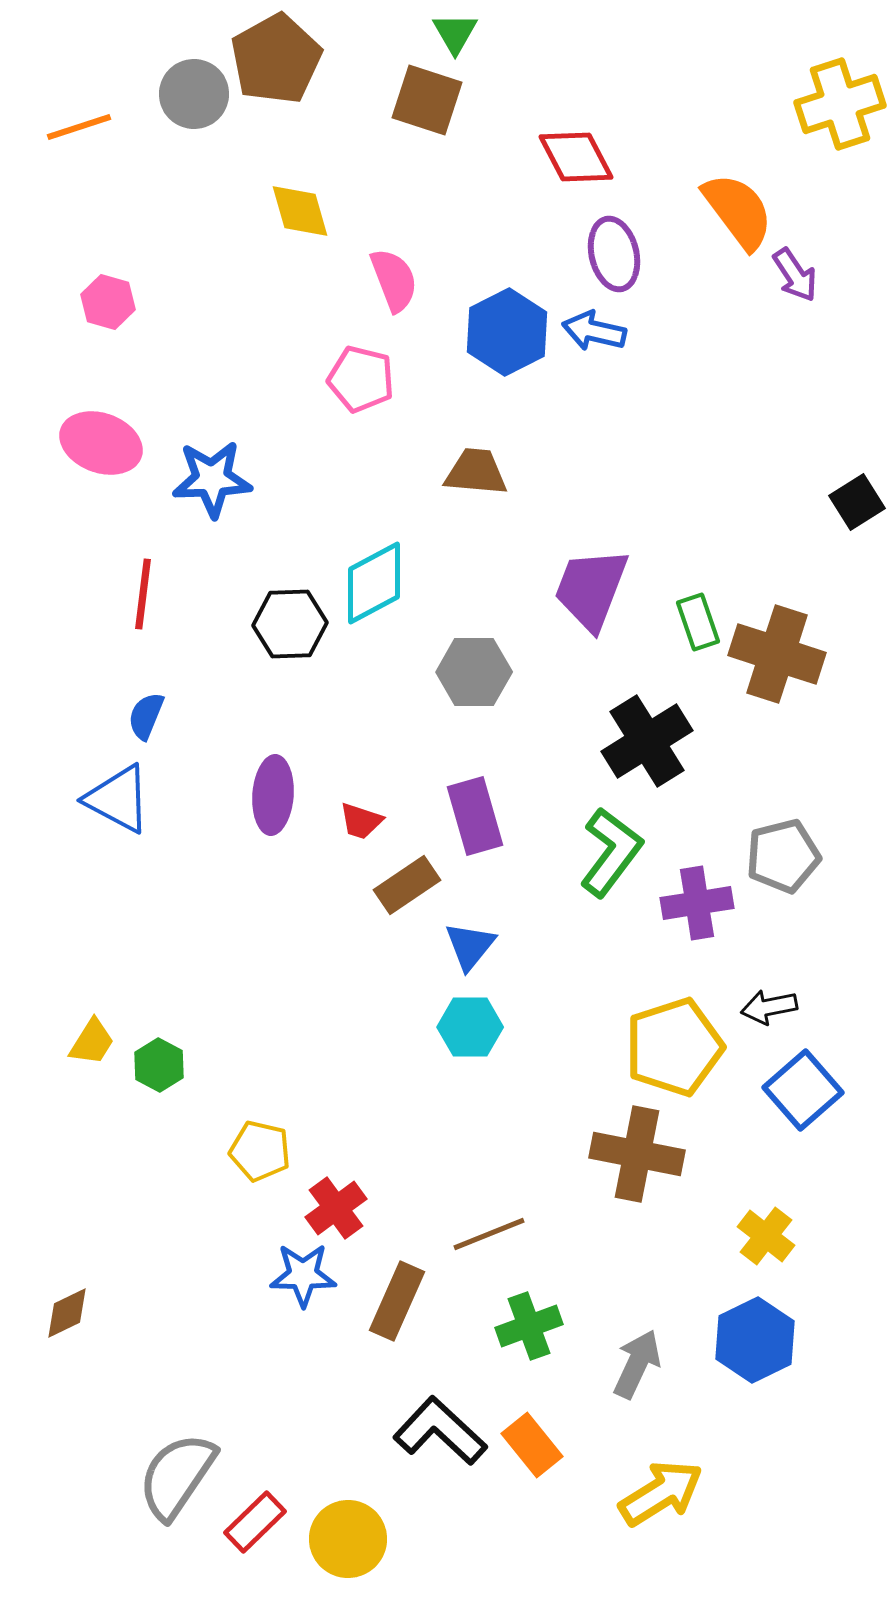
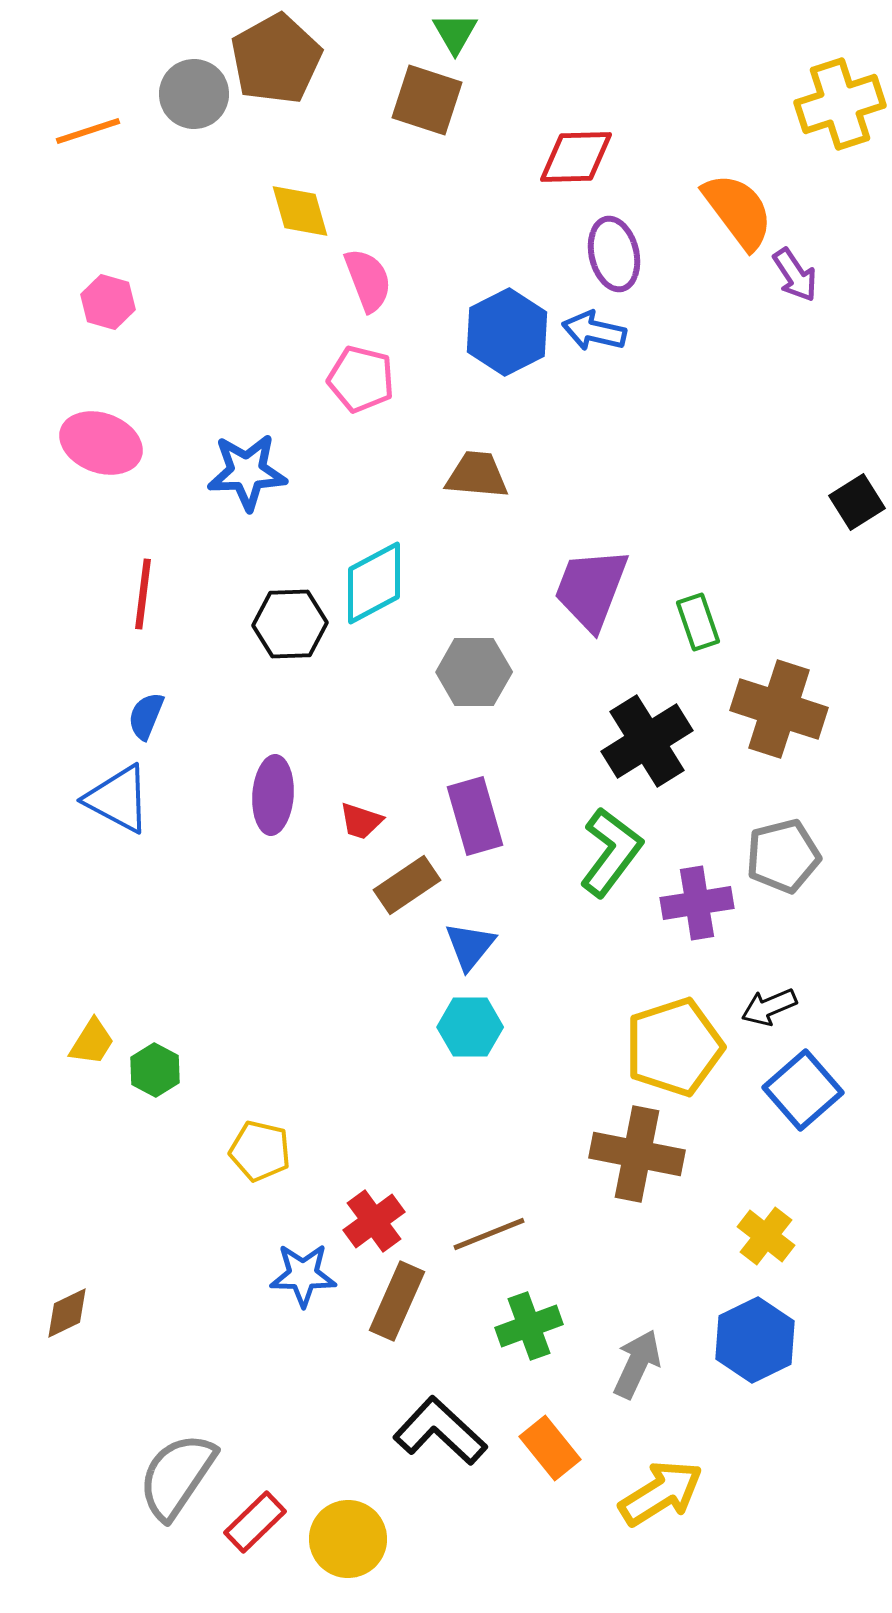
orange line at (79, 127): moved 9 px right, 4 px down
red diamond at (576, 157): rotated 64 degrees counterclockwise
pink semicircle at (394, 280): moved 26 px left
brown trapezoid at (476, 472): moved 1 px right, 3 px down
blue star at (212, 479): moved 35 px right, 7 px up
brown cross at (777, 654): moved 2 px right, 55 px down
black arrow at (769, 1007): rotated 12 degrees counterclockwise
green hexagon at (159, 1065): moved 4 px left, 5 px down
red cross at (336, 1208): moved 38 px right, 13 px down
orange rectangle at (532, 1445): moved 18 px right, 3 px down
